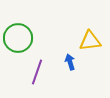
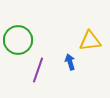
green circle: moved 2 px down
purple line: moved 1 px right, 2 px up
